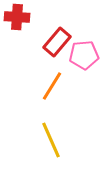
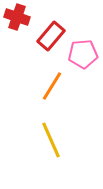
red cross: rotated 15 degrees clockwise
red rectangle: moved 6 px left, 6 px up
pink pentagon: moved 1 px left, 1 px up
